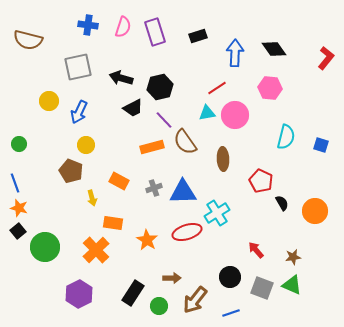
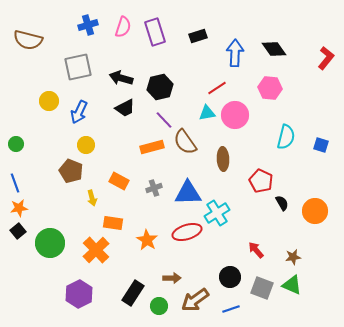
blue cross at (88, 25): rotated 24 degrees counterclockwise
black trapezoid at (133, 108): moved 8 px left
green circle at (19, 144): moved 3 px left
blue triangle at (183, 192): moved 5 px right, 1 px down
orange star at (19, 208): rotated 24 degrees counterclockwise
green circle at (45, 247): moved 5 px right, 4 px up
brown arrow at (195, 300): rotated 16 degrees clockwise
blue line at (231, 313): moved 4 px up
